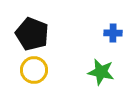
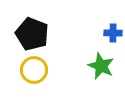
green star: moved 6 px up; rotated 12 degrees clockwise
